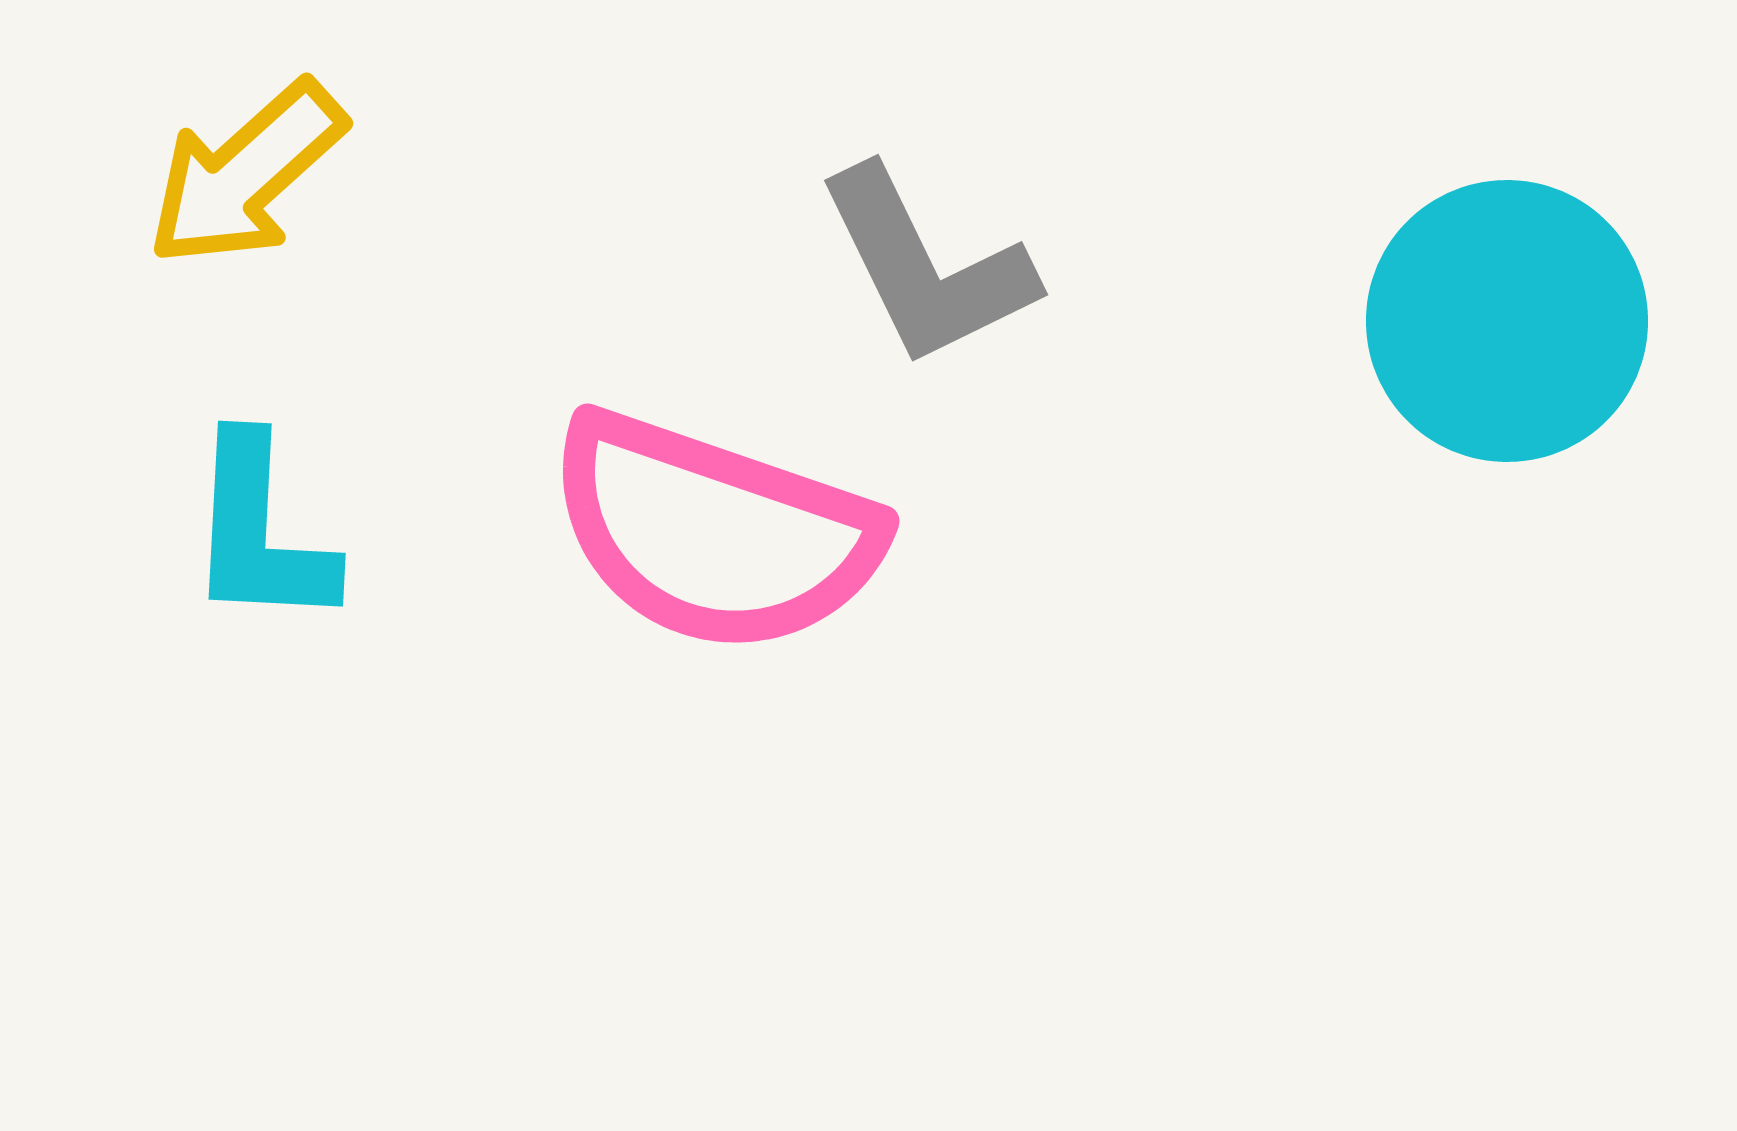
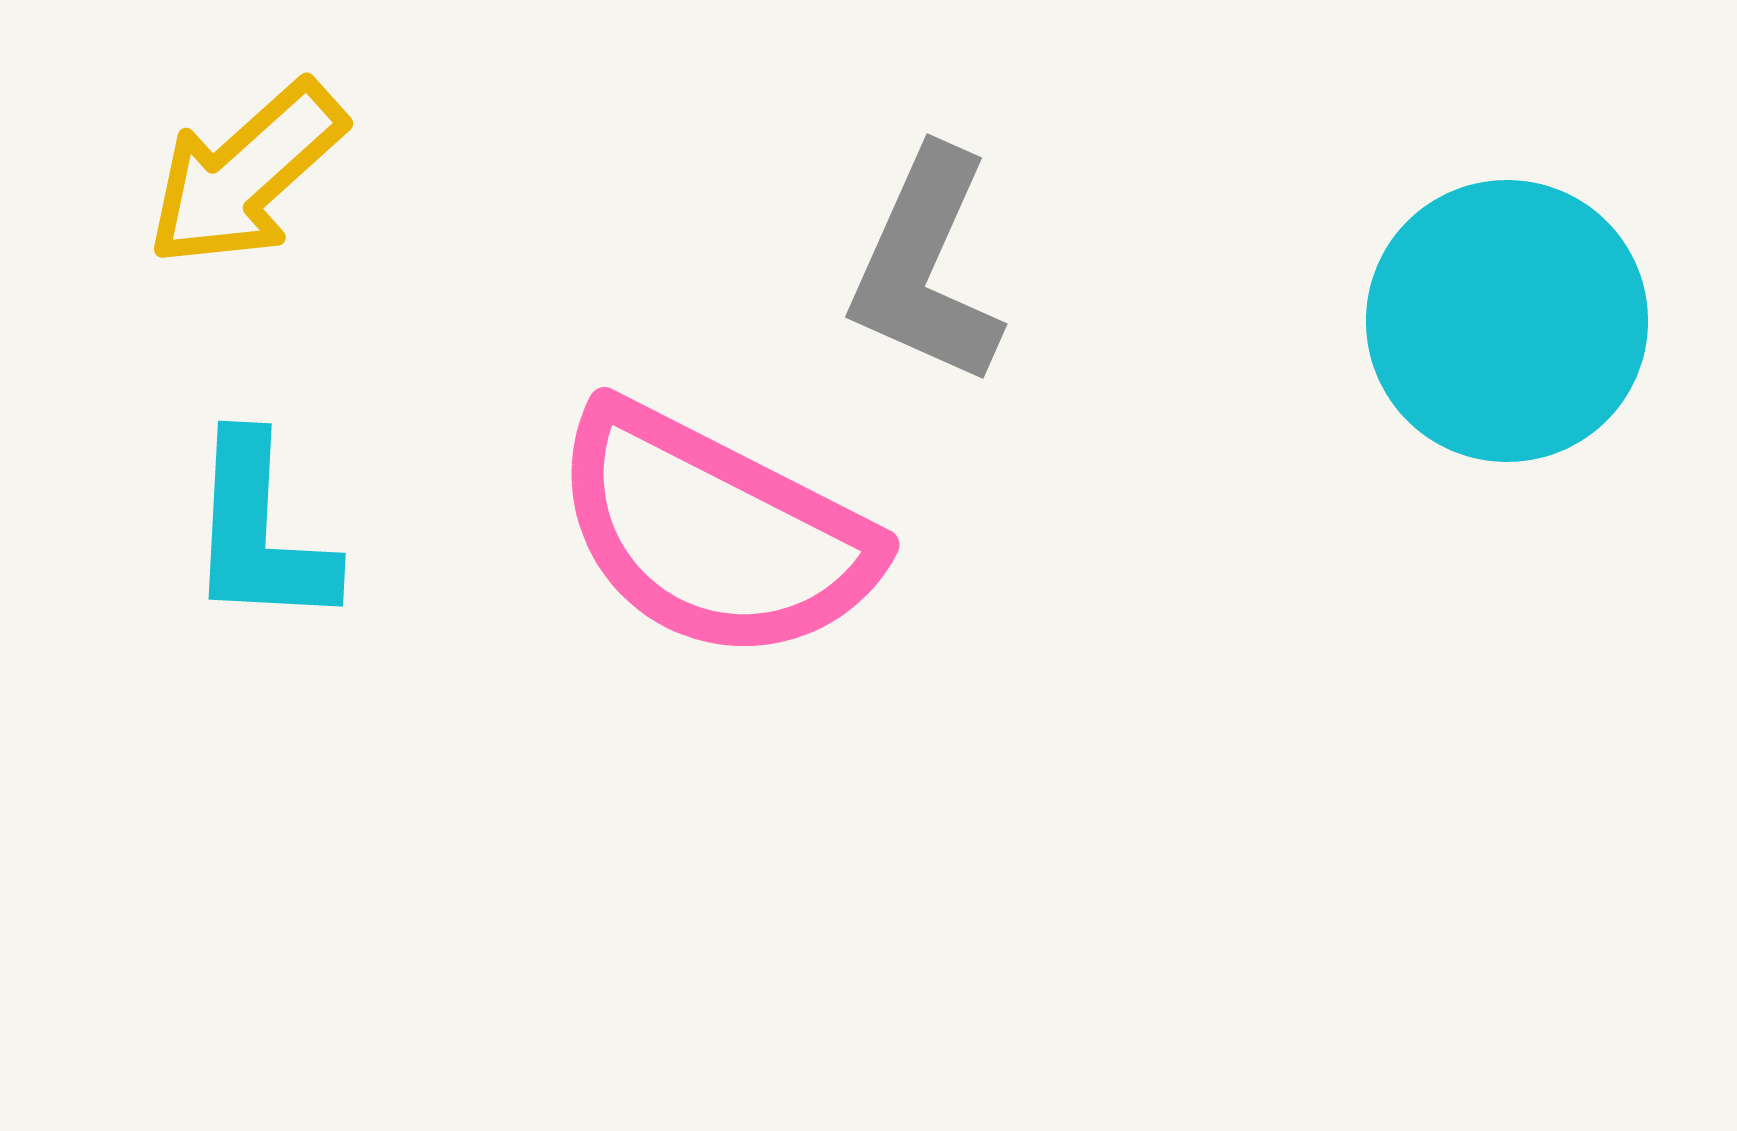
gray L-shape: rotated 50 degrees clockwise
pink semicircle: rotated 8 degrees clockwise
